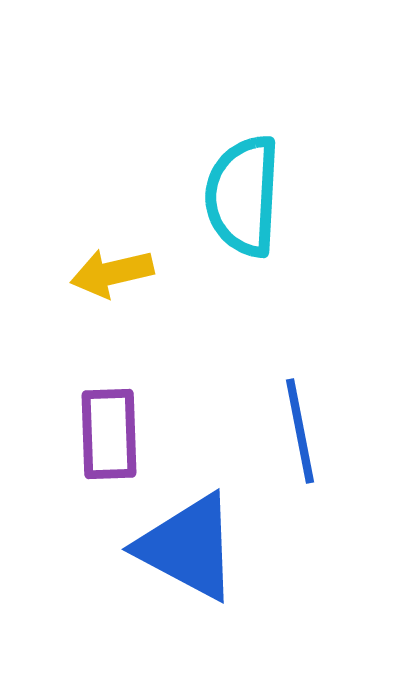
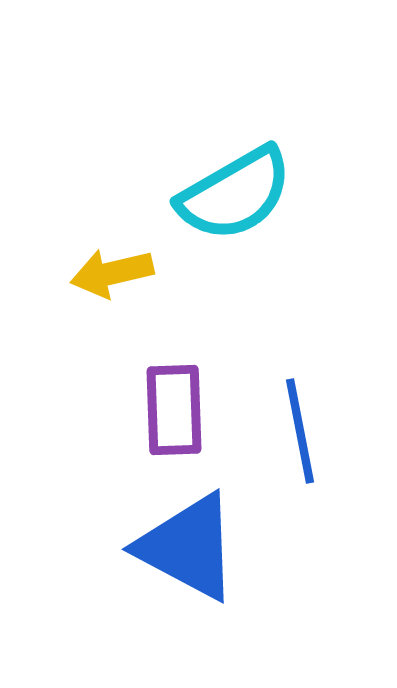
cyan semicircle: moved 8 px left, 2 px up; rotated 123 degrees counterclockwise
purple rectangle: moved 65 px right, 24 px up
